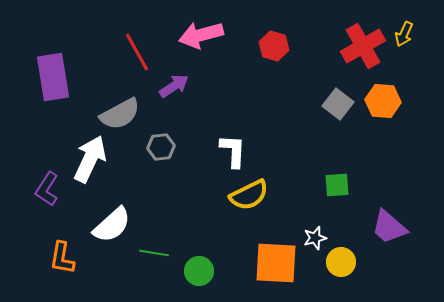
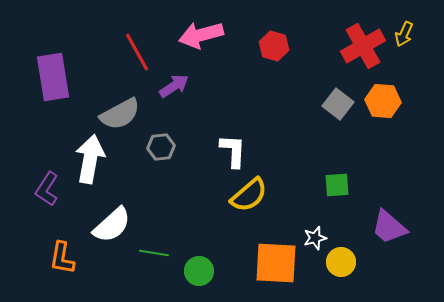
white arrow: rotated 15 degrees counterclockwise
yellow semicircle: rotated 15 degrees counterclockwise
